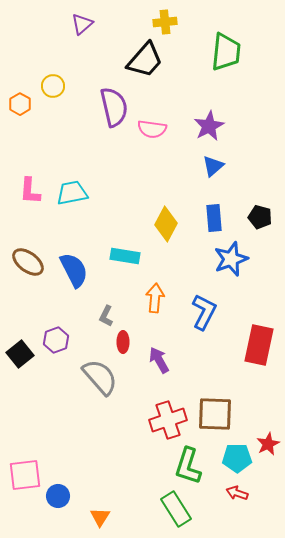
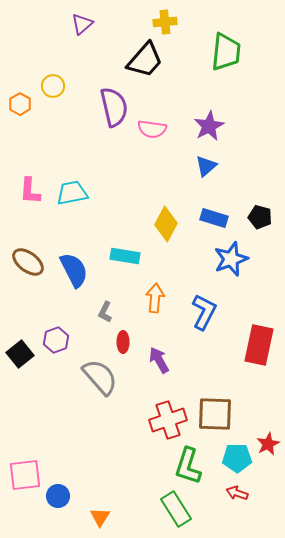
blue triangle: moved 7 px left
blue rectangle: rotated 68 degrees counterclockwise
gray L-shape: moved 1 px left, 4 px up
